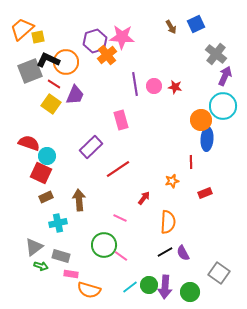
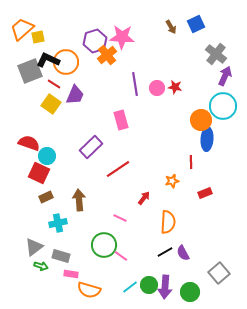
pink circle at (154, 86): moved 3 px right, 2 px down
red square at (41, 173): moved 2 px left
gray square at (219, 273): rotated 15 degrees clockwise
